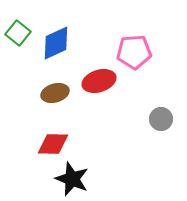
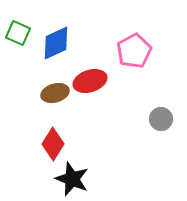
green square: rotated 15 degrees counterclockwise
pink pentagon: moved 1 px up; rotated 24 degrees counterclockwise
red ellipse: moved 9 px left
red diamond: rotated 60 degrees counterclockwise
